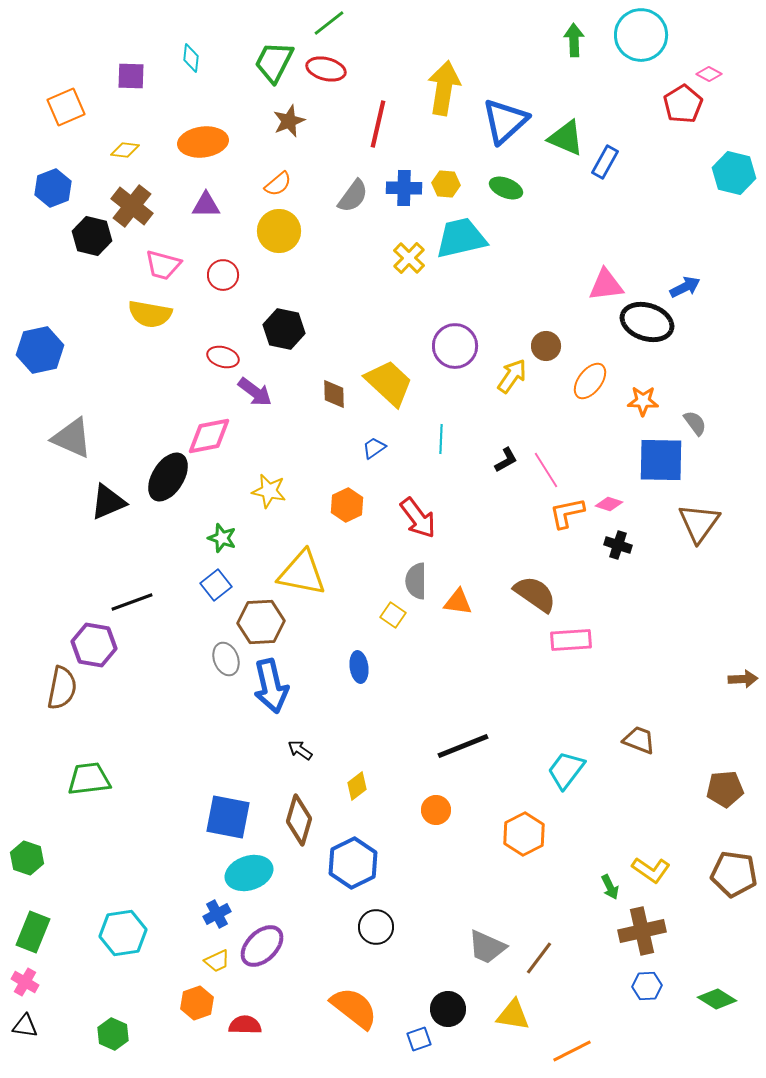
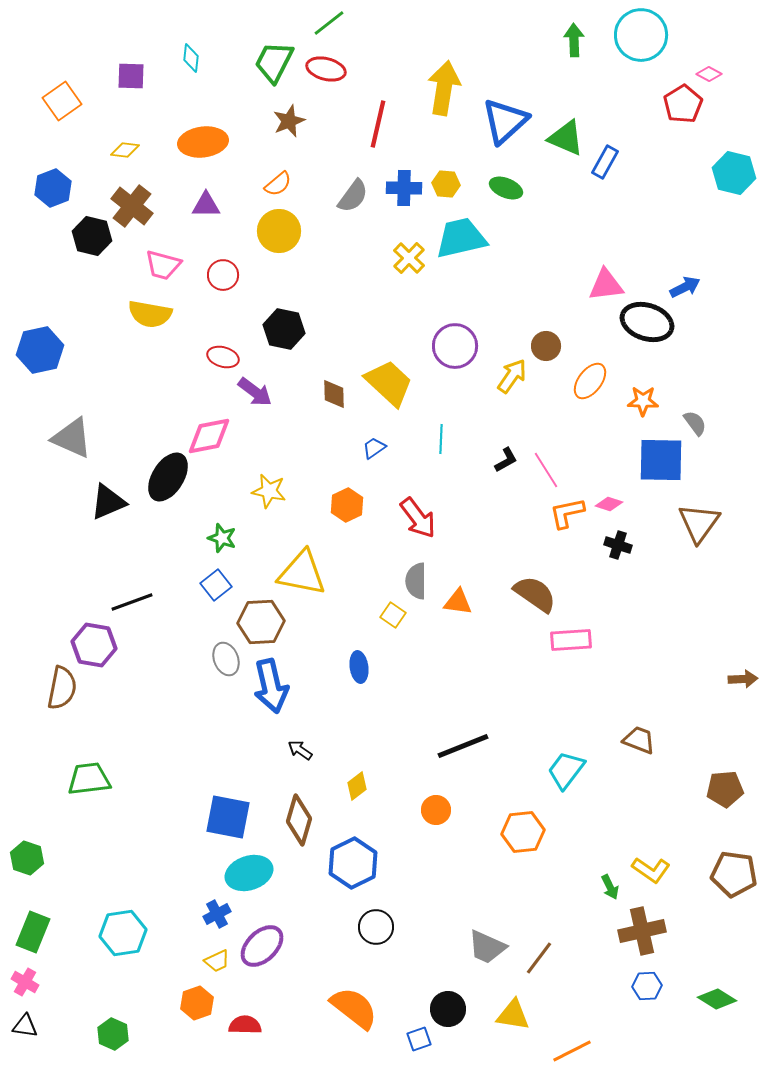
orange square at (66, 107): moved 4 px left, 6 px up; rotated 12 degrees counterclockwise
orange hexagon at (524, 834): moved 1 px left, 2 px up; rotated 21 degrees clockwise
